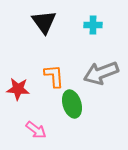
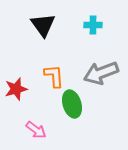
black triangle: moved 1 px left, 3 px down
red star: moved 2 px left; rotated 20 degrees counterclockwise
